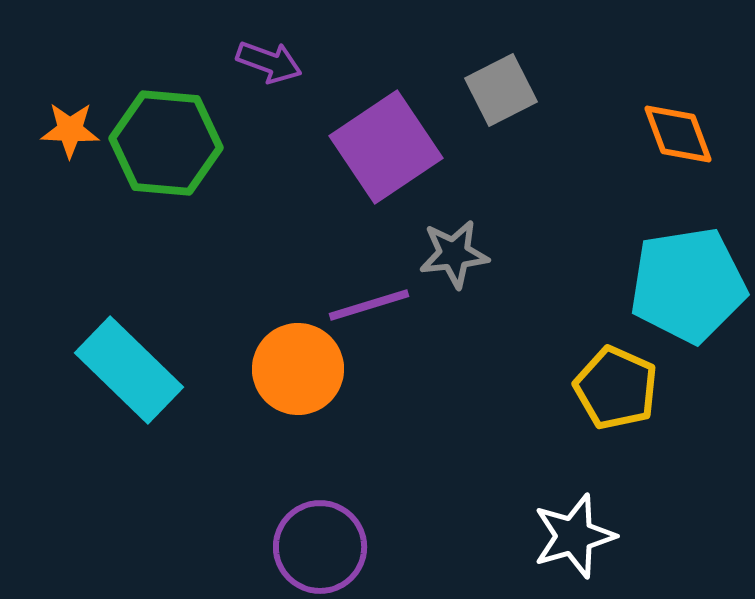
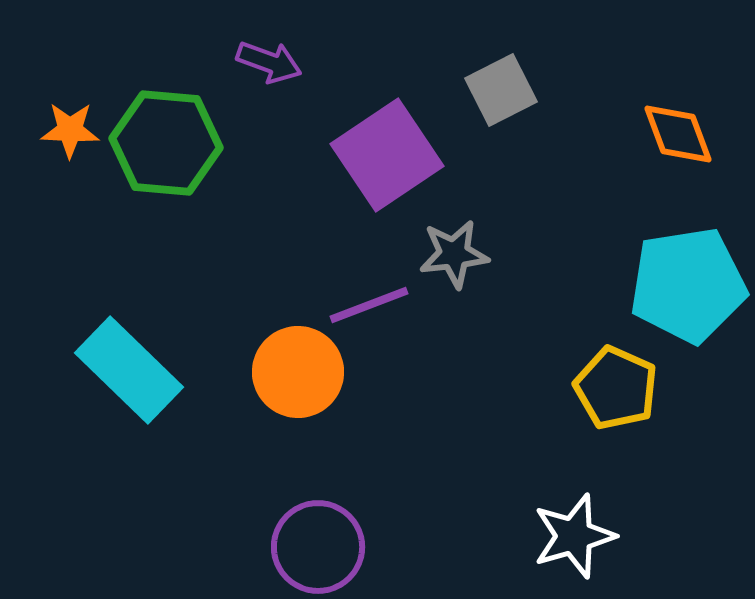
purple square: moved 1 px right, 8 px down
purple line: rotated 4 degrees counterclockwise
orange circle: moved 3 px down
purple circle: moved 2 px left
